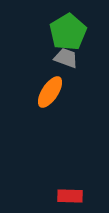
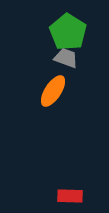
green pentagon: rotated 9 degrees counterclockwise
orange ellipse: moved 3 px right, 1 px up
